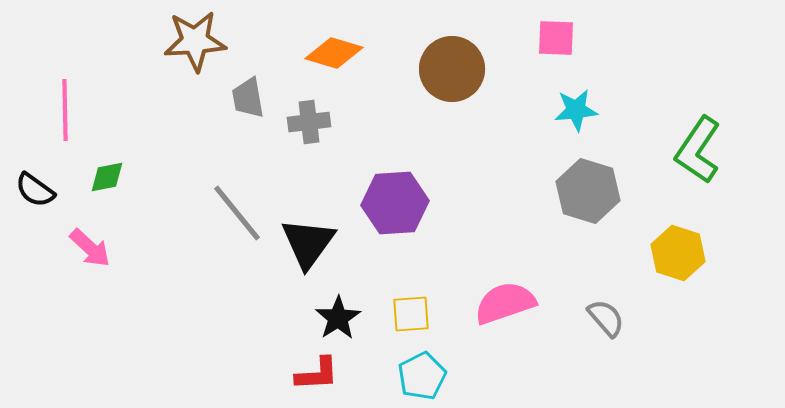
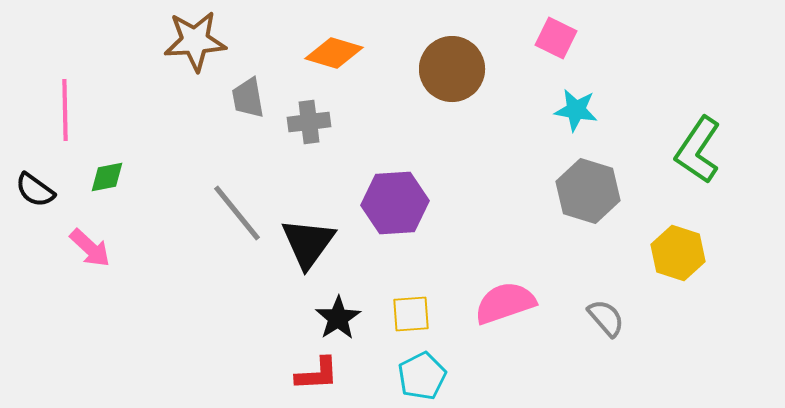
pink square: rotated 24 degrees clockwise
cyan star: rotated 15 degrees clockwise
